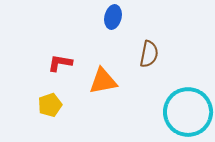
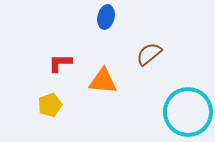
blue ellipse: moved 7 px left
brown semicircle: rotated 140 degrees counterclockwise
red L-shape: rotated 10 degrees counterclockwise
orange triangle: rotated 16 degrees clockwise
